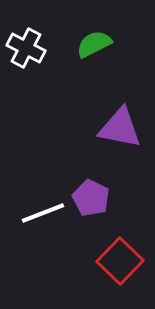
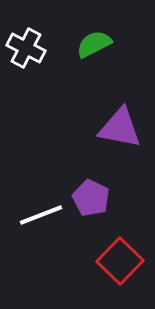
white line: moved 2 px left, 2 px down
